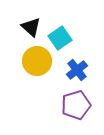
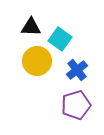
black triangle: rotated 40 degrees counterclockwise
cyan square: moved 1 px down; rotated 20 degrees counterclockwise
